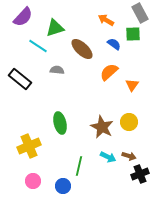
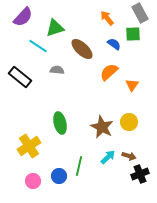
orange arrow: moved 1 px right, 2 px up; rotated 21 degrees clockwise
black rectangle: moved 2 px up
yellow cross: rotated 10 degrees counterclockwise
cyan arrow: rotated 70 degrees counterclockwise
blue circle: moved 4 px left, 10 px up
